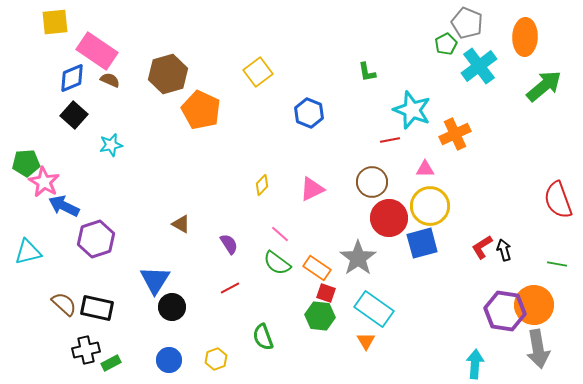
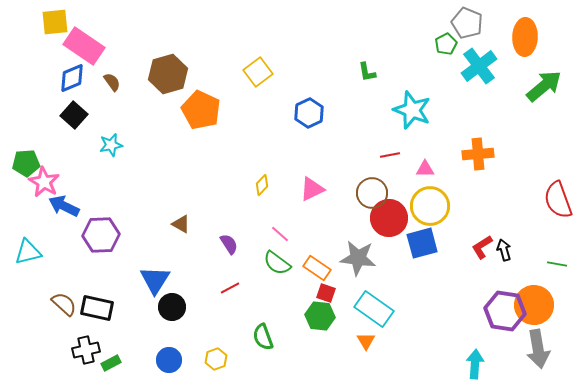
pink rectangle at (97, 51): moved 13 px left, 5 px up
brown semicircle at (110, 80): moved 2 px right, 2 px down; rotated 30 degrees clockwise
blue hexagon at (309, 113): rotated 12 degrees clockwise
orange cross at (455, 134): moved 23 px right, 20 px down; rotated 20 degrees clockwise
red line at (390, 140): moved 15 px down
brown circle at (372, 182): moved 11 px down
purple hexagon at (96, 239): moved 5 px right, 4 px up; rotated 15 degrees clockwise
gray star at (358, 258): rotated 30 degrees counterclockwise
